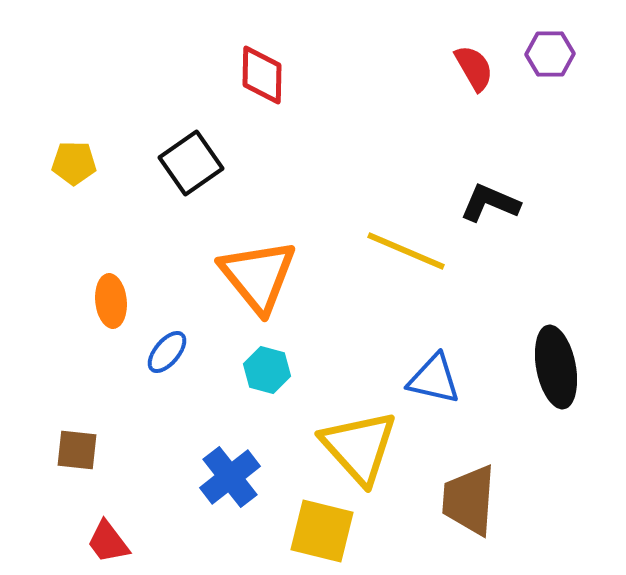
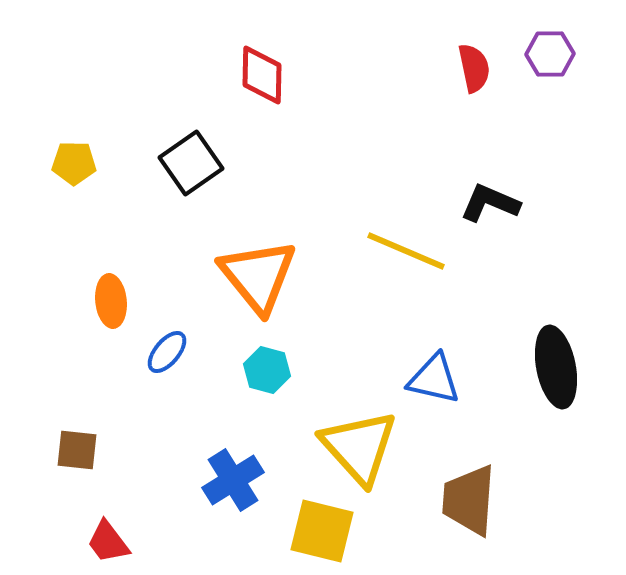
red semicircle: rotated 18 degrees clockwise
blue cross: moved 3 px right, 3 px down; rotated 6 degrees clockwise
